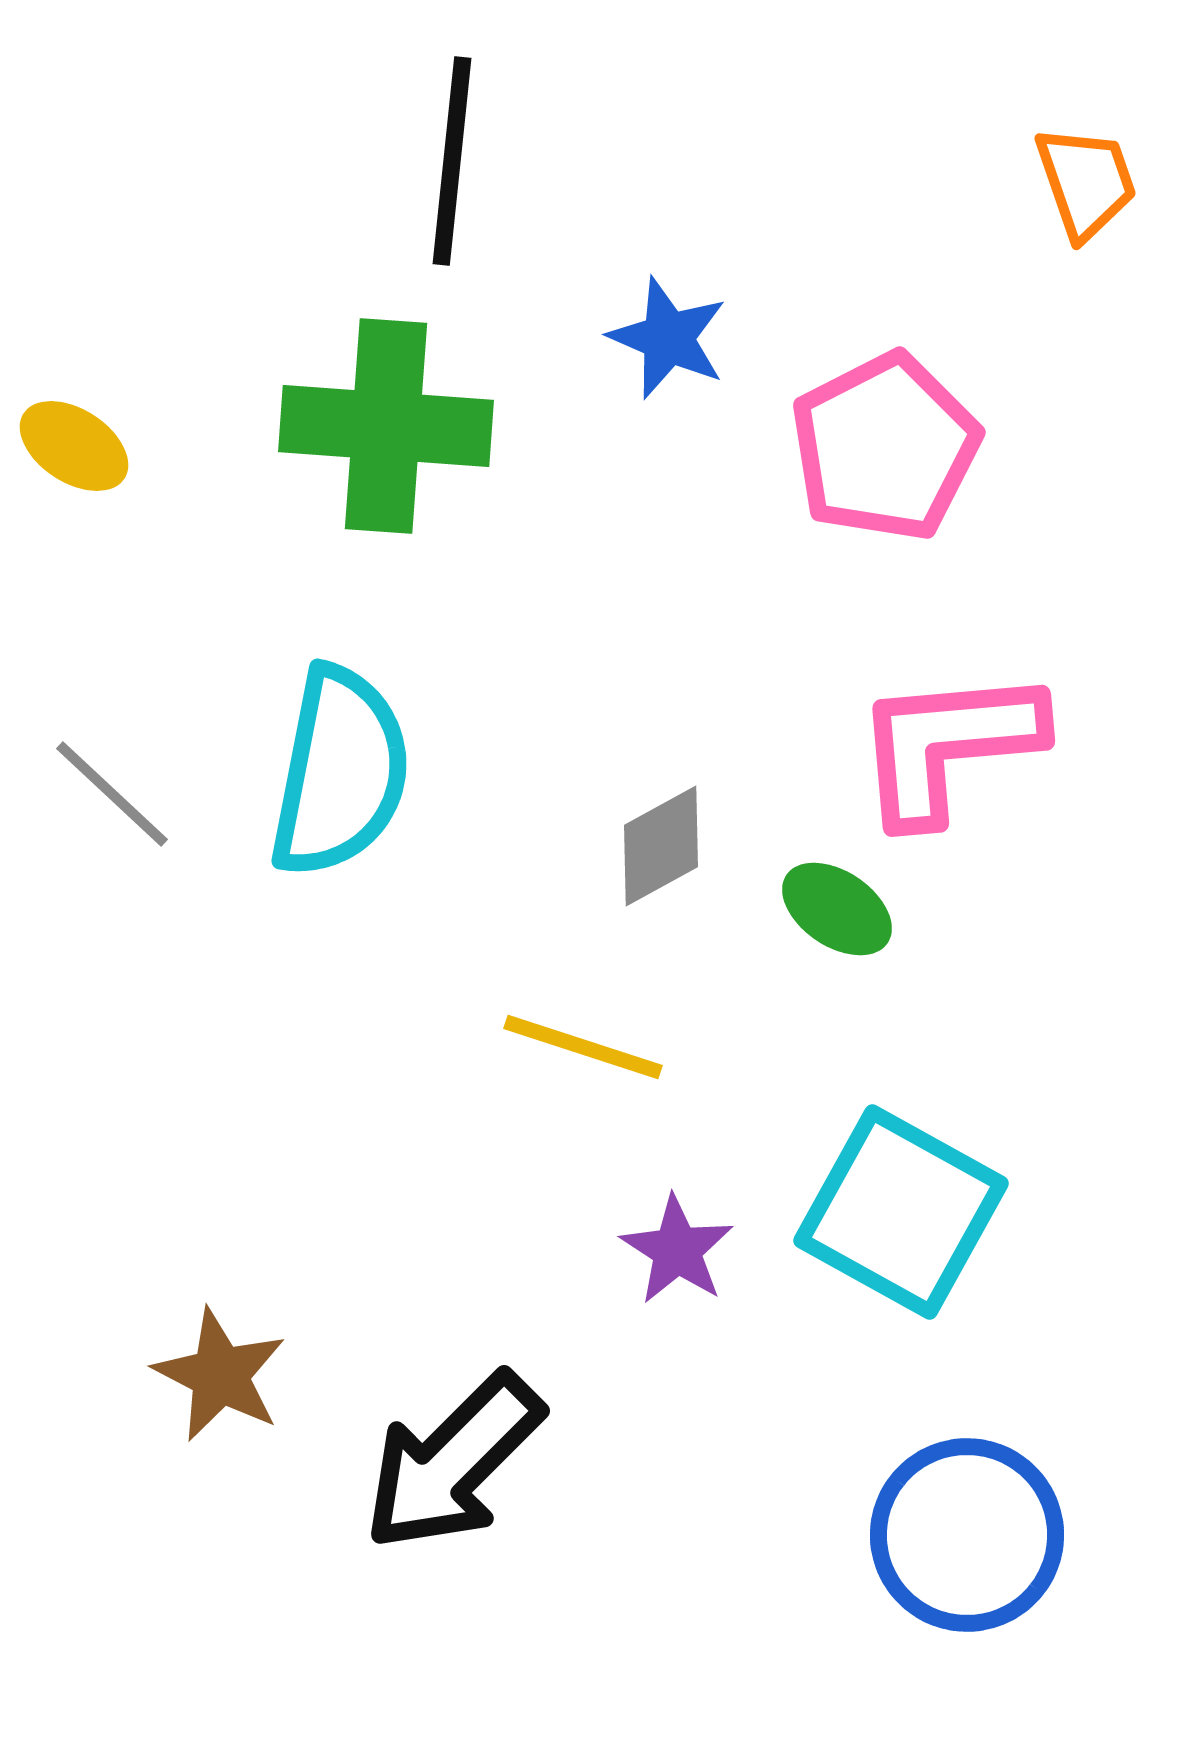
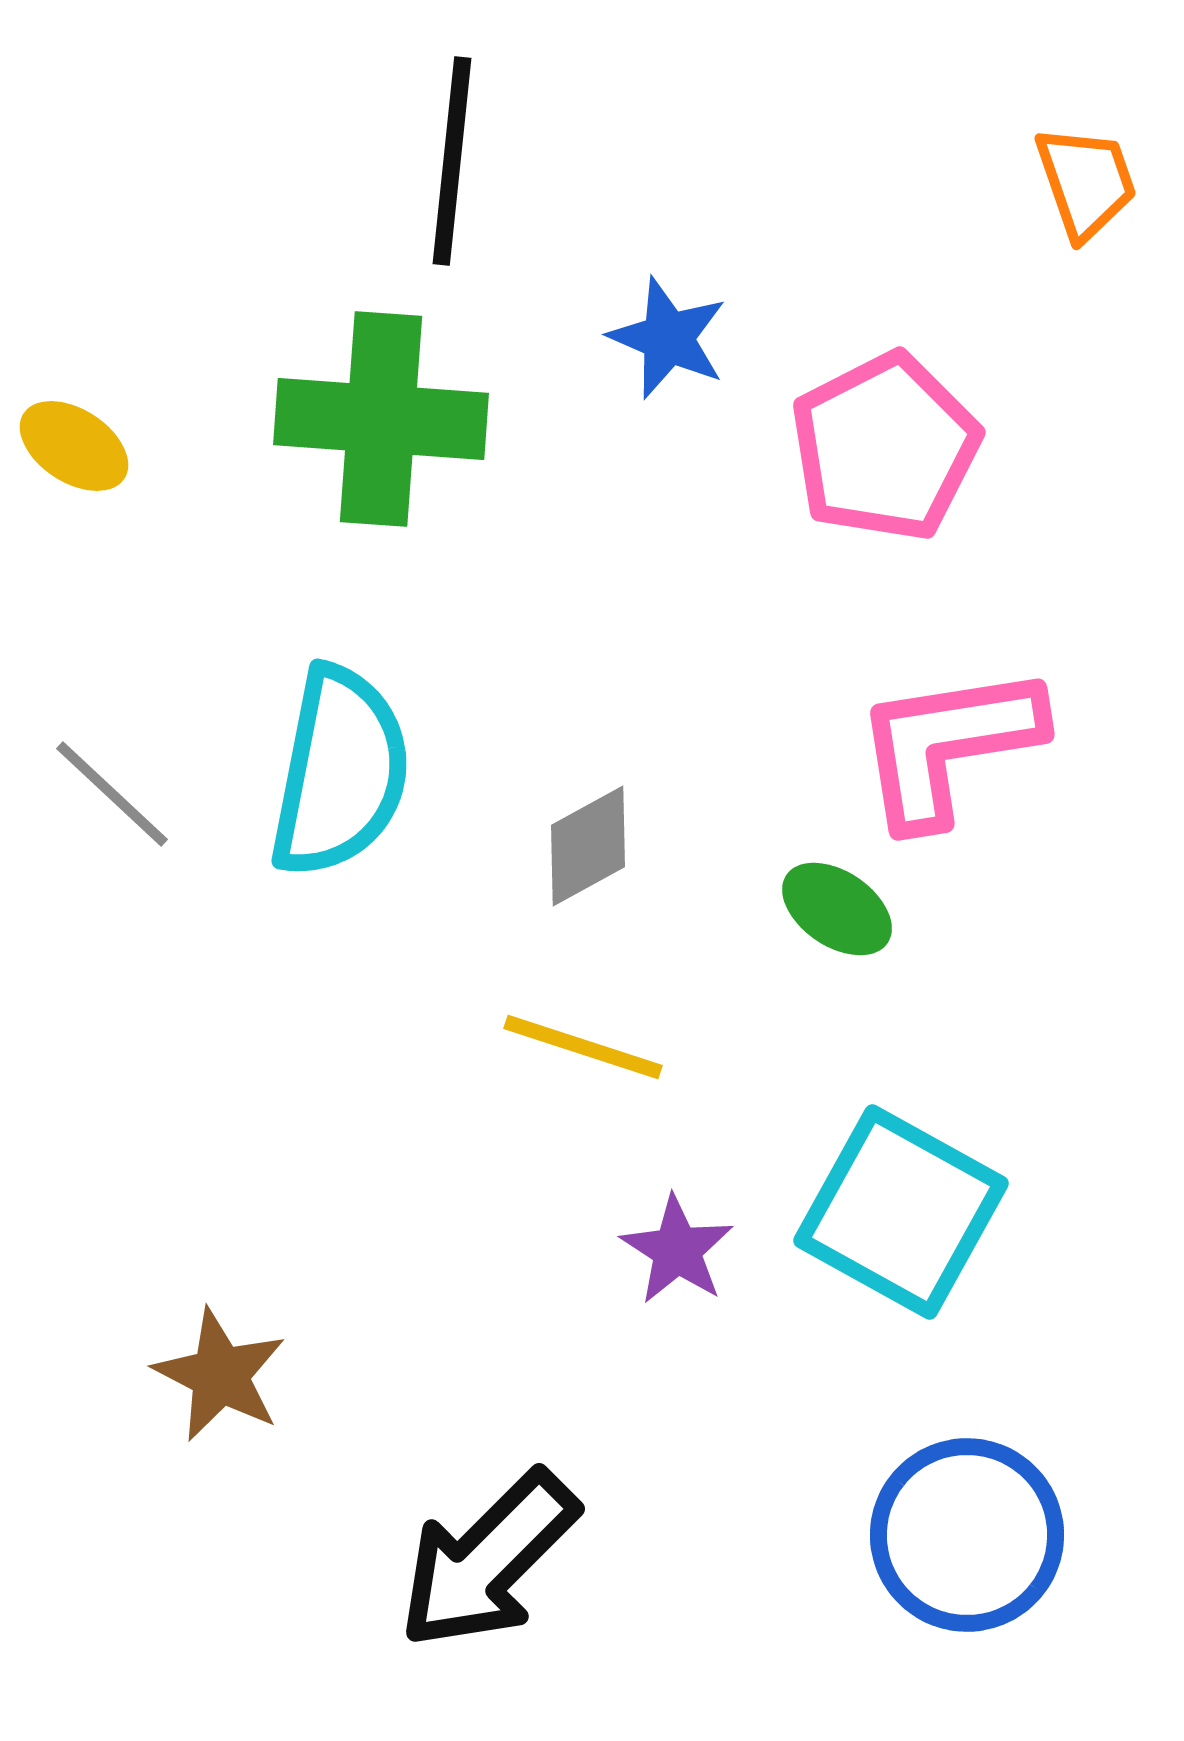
green cross: moved 5 px left, 7 px up
pink L-shape: rotated 4 degrees counterclockwise
gray diamond: moved 73 px left
black arrow: moved 35 px right, 98 px down
